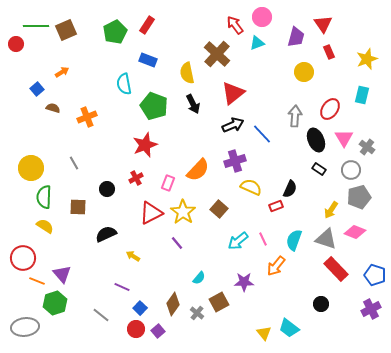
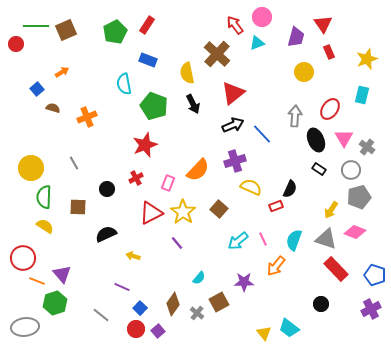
yellow arrow at (133, 256): rotated 16 degrees counterclockwise
